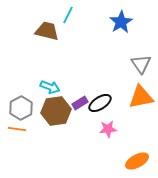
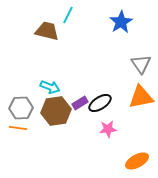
gray hexagon: rotated 25 degrees clockwise
orange line: moved 1 px right, 1 px up
